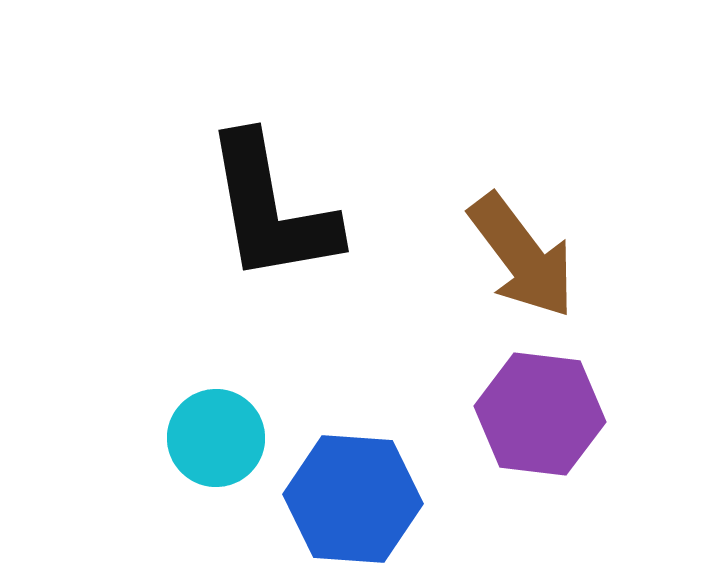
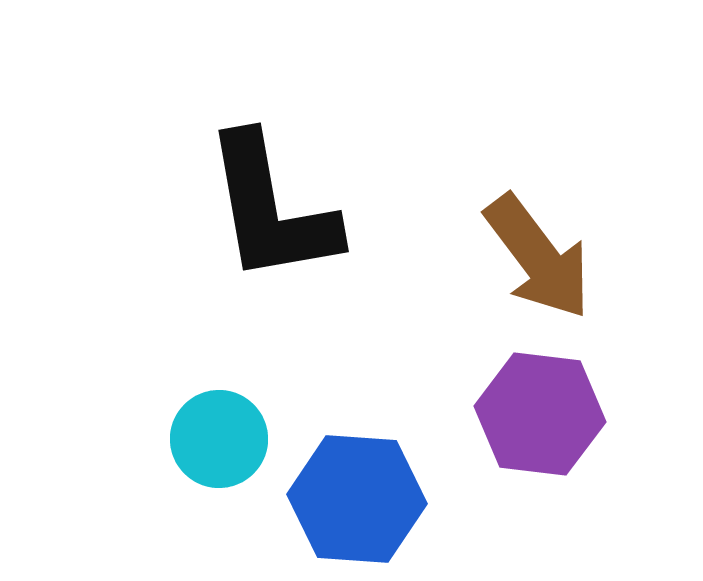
brown arrow: moved 16 px right, 1 px down
cyan circle: moved 3 px right, 1 px down
blue hexagon: moved 4 px right
